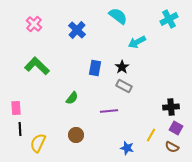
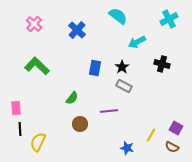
black cross: moved 9 px left, 43 px up; rotated 21 degrees clockwise
brown circle: moved 4 px right, 11 px up
yellow semicircle: moved 1 px up
